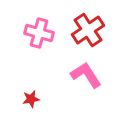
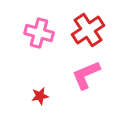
pink L-shape: rotated 80 degrees counterclockwise
red star: moved 9 px right, 3 px up
